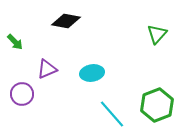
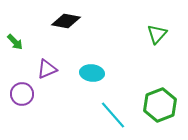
cyan ellipse: rotated 15 degrees clockwise
green hexagon: moved 3 px right
cyan line: moved 1 px right, 1 px down
